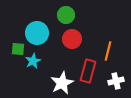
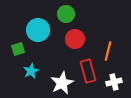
green circle: moved 1 px up
cyan circle: moved 1 px right, 3 px up
red circle: moved 3 px right
green square: rotated 24 degrees counterclockwise
cyan star: moved 2 px left, 10 px down
red rectangle: rotated 30 degrees counterclockwise
white cross: moved 2 px left, 1 px down
